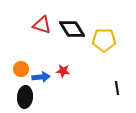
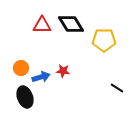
red triangle: rotated 18 degrees counterclockwise
black diamond: moved 1 px left, 5 px up
orange circle: moved 1 px up
blue arrow: rotated 12 degrees counterclockwise
black line: rotated 48 degrees counterclockwise
black ellipse: rotated 25 degrees counterclockwise
